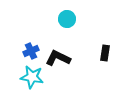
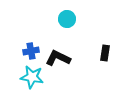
blue cross: rotated 14 degrees clockwise
